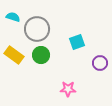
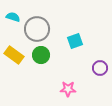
cyan square: moved 2 px left, 1 px up
purple circle: moved 5 px down
